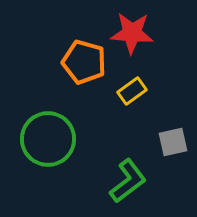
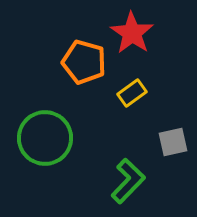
red star: rotated 30 degrees clockwise
yellow rectangle: moved 2 px down
green circle: moved 3 px left, 1 px up
green L-shape: rotated 9 degrees counterclockwise
